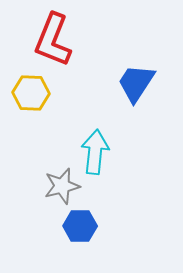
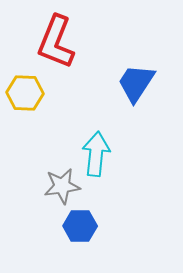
red L-shape: moved 3 px right, 2 px down
yellow hexagon: moved 6 px left
cyan arrow: moved 1 px right, 2 px down
gray star: rotated 6 degrees clockwise
